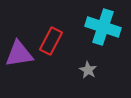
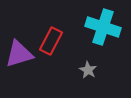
purple triangle: rotated 8 degrees counterclockwise
